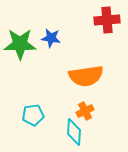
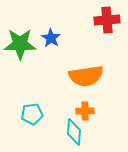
blue star: rotated 24 degrees clockwise
orange cross: rotated 24 degrees clockwise
cyan pentagon: moved 1 px left, 1 px up
